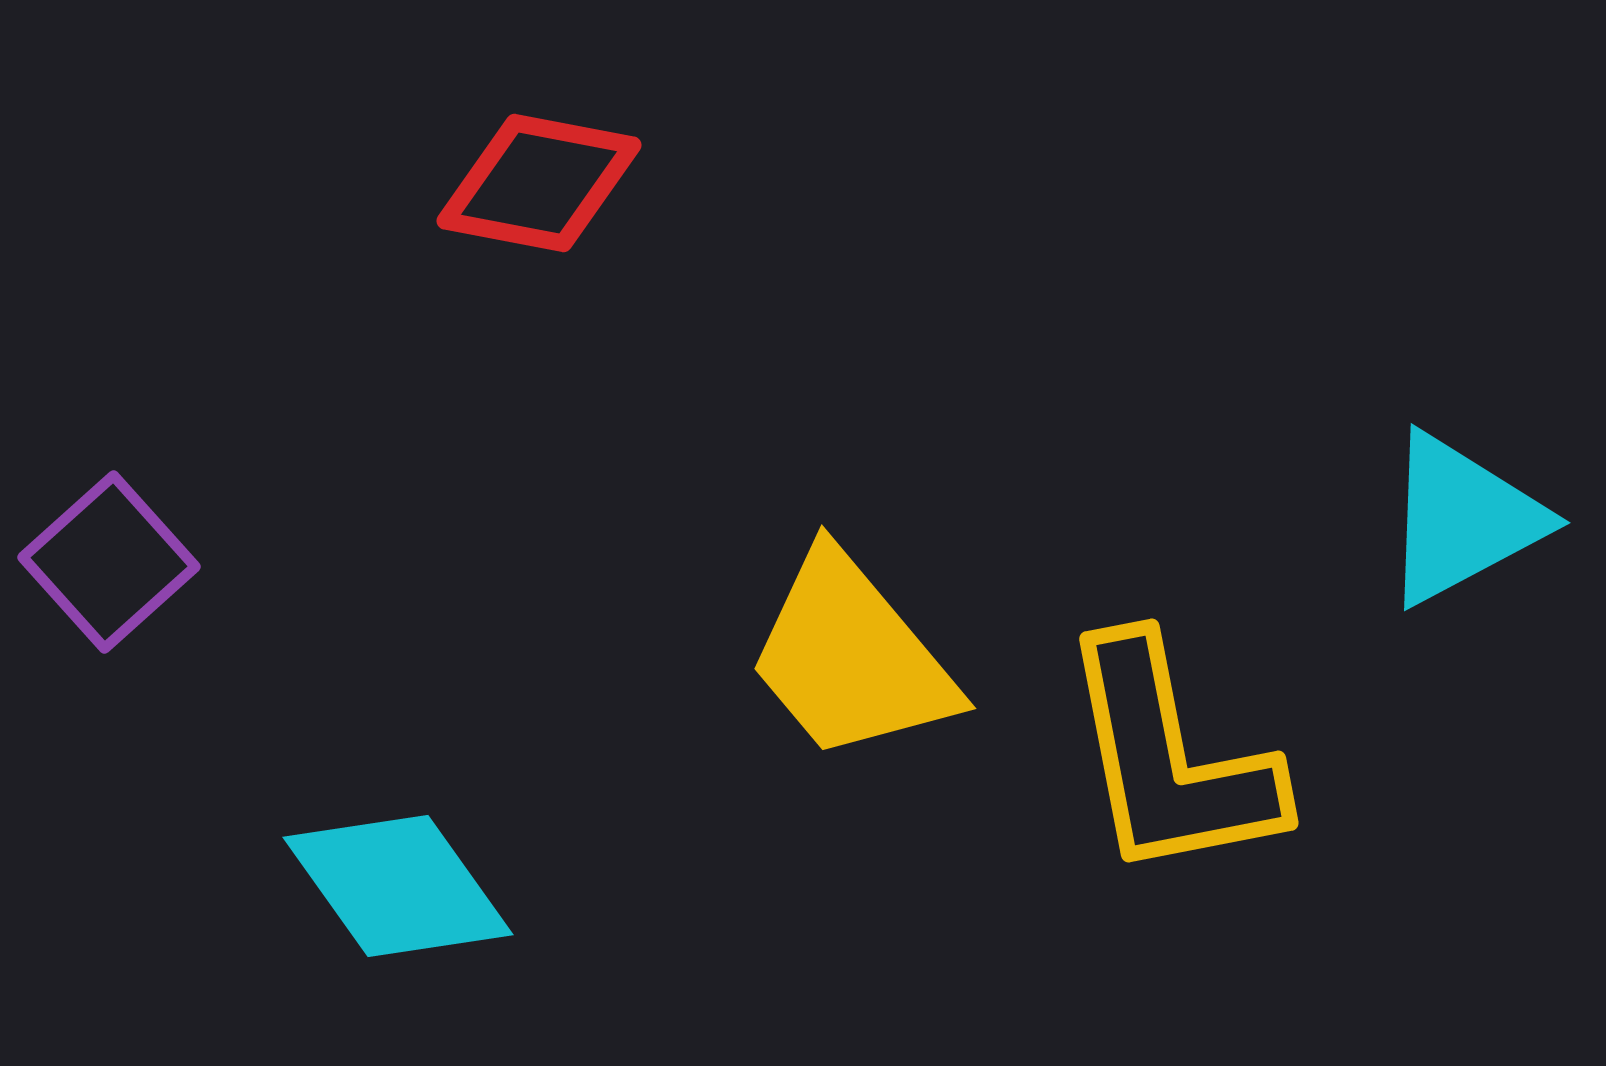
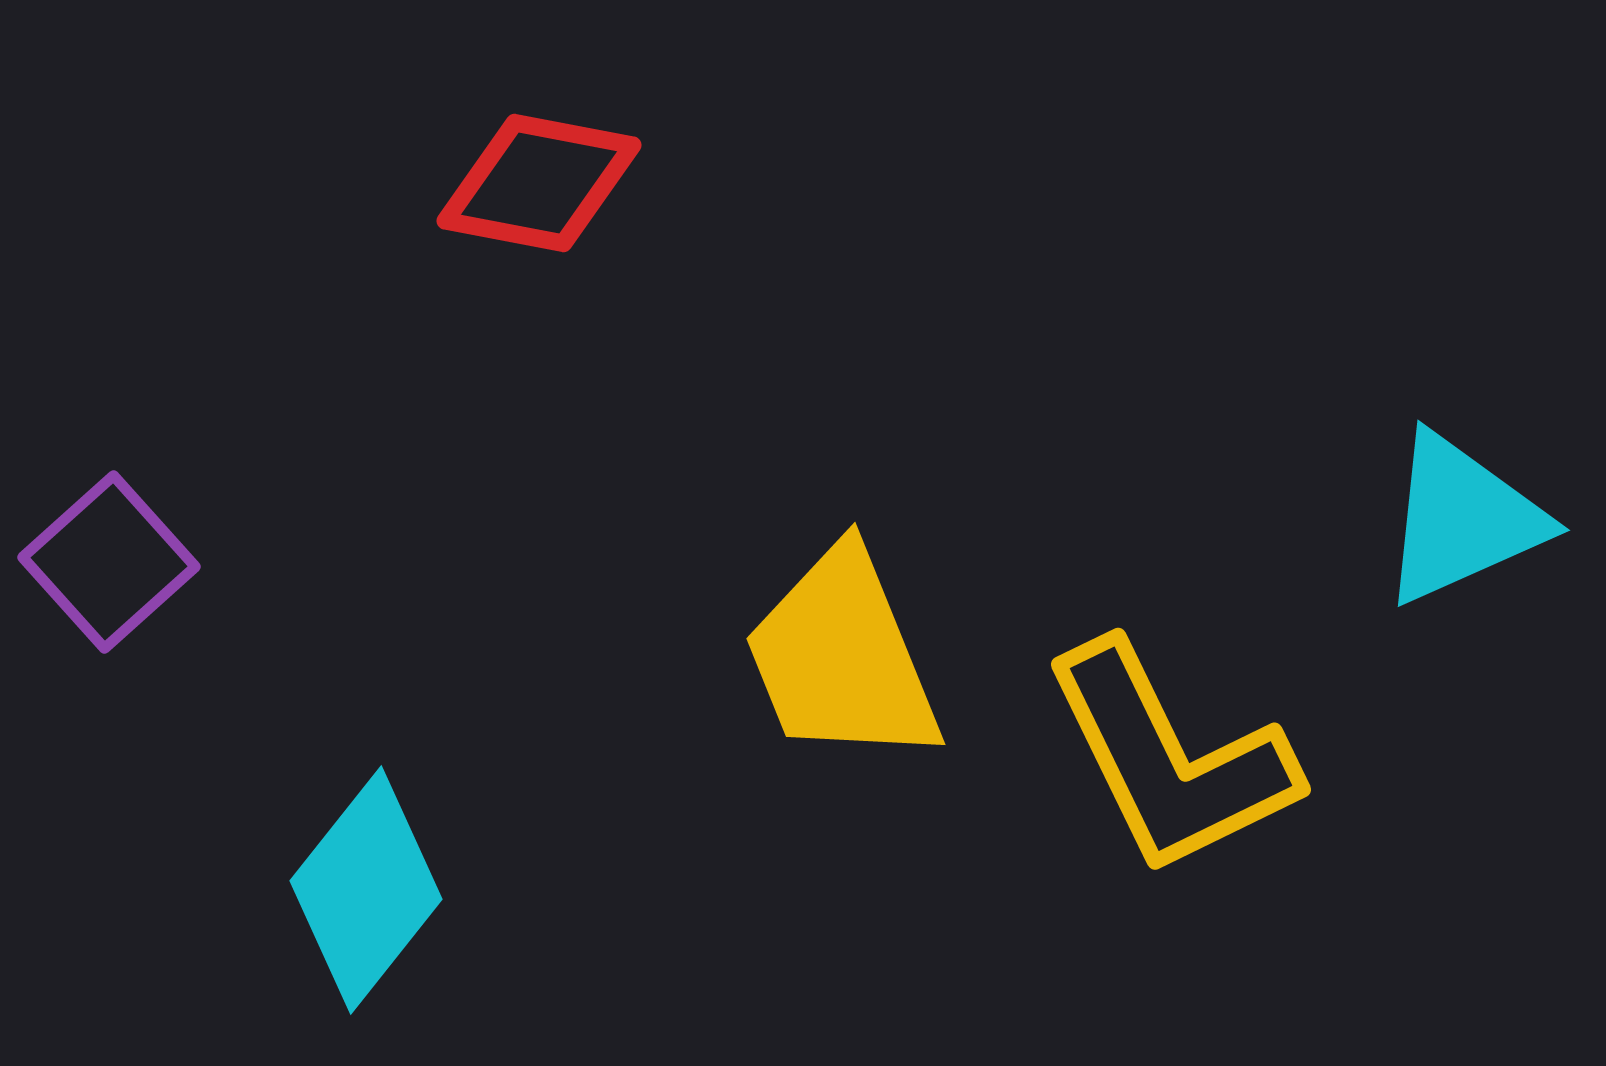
cyan triangle: rotated 4 degrees clockwise
yellow trapezoid: moved 9 px left; rotated 18 degrees clockwise
yellow L-shape: rotated 15 degrees counterclockwise
cyan diamond: moved 32 px left, 4 px down; rotated 74 degrees clockwise
